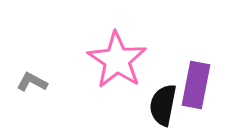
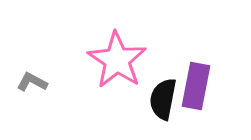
purple rectangle: moved 1 px down
black semicircle: moved 6 px up
